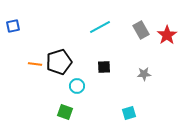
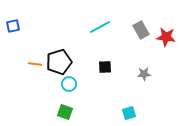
red star: moved 1 px left, 2 px down; rotated 30 degrees counterclockwise
black square: moved 1 px right
cyan circle: moved 8 px left, 2 px up
